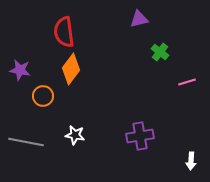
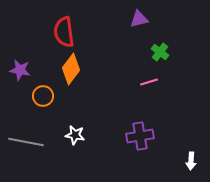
pink line: moved 38 px left
